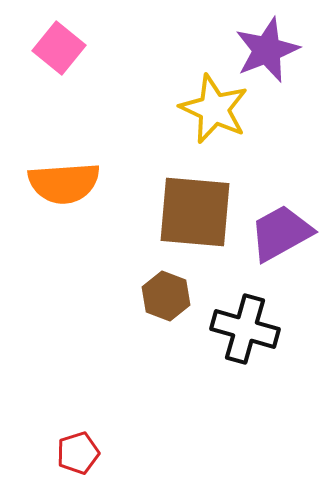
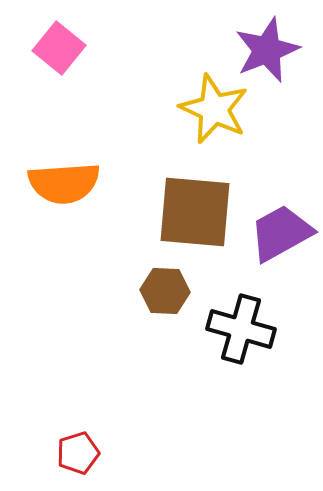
brown hexagon: moved 1 px left, 5 px up; rotated 18 degrees counterclockwise
black cross: moved 4 px left
